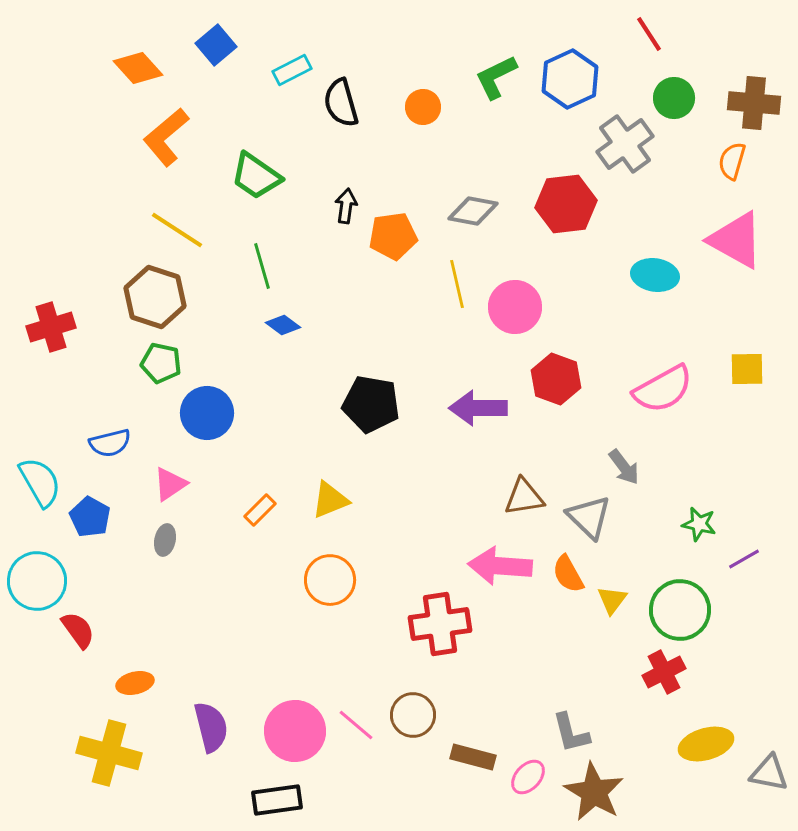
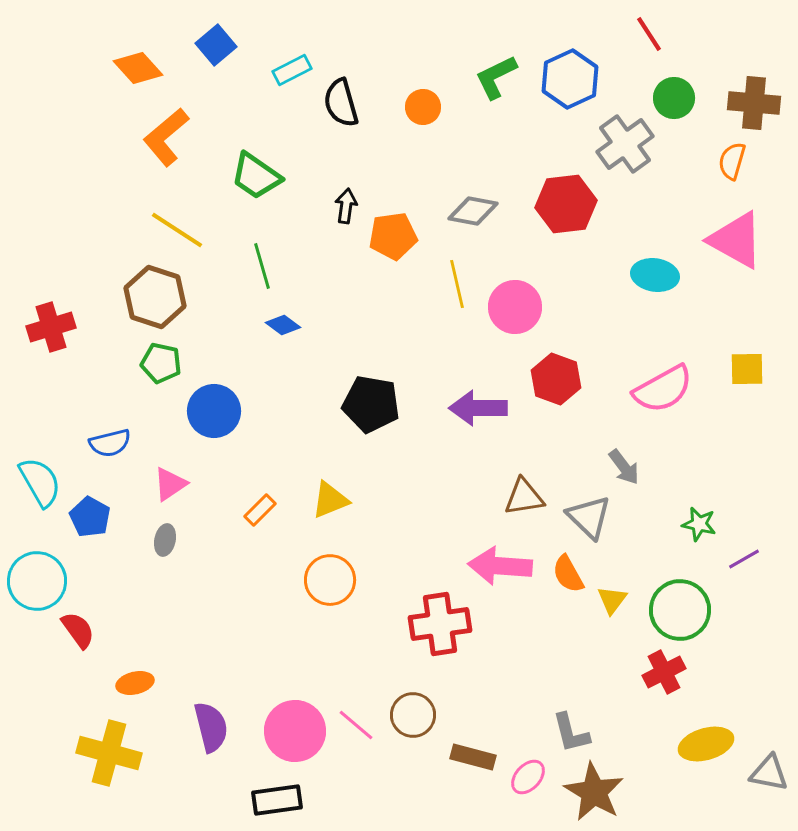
blue circle at (207, 413): moved 7 px right, 2 px up
